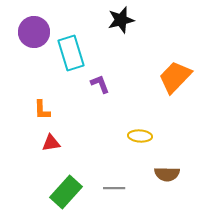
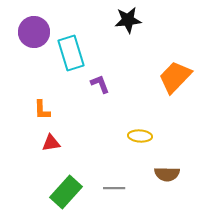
black star: moved 7 px right; rotated 8 degrees clockwise
